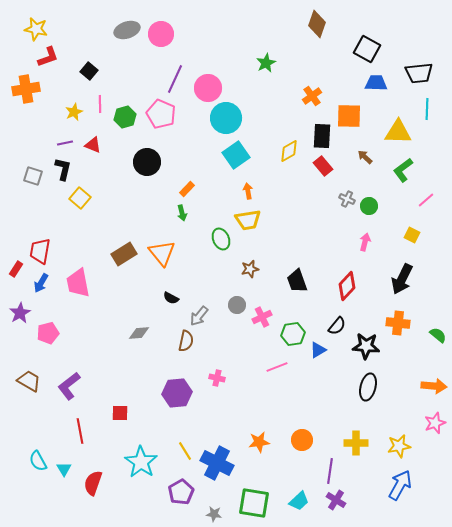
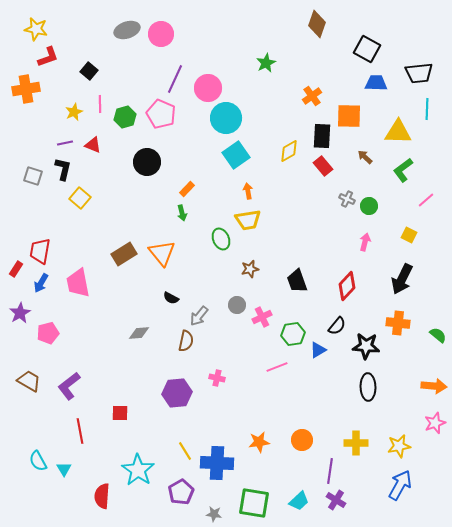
yellow square at (412, 235): moved 3 px left
black ellipse at (368, 387): rotated 16 degrees counterclockwise
cyan star at (141, 462): moved 3 px left, 8 px down
blue cross at (217, 463): rotated 24 degrees counterclockwise
red semicircle at (93, 483): moved 9 px right, 13 px down; rotated 15 degrees counterclockwise
